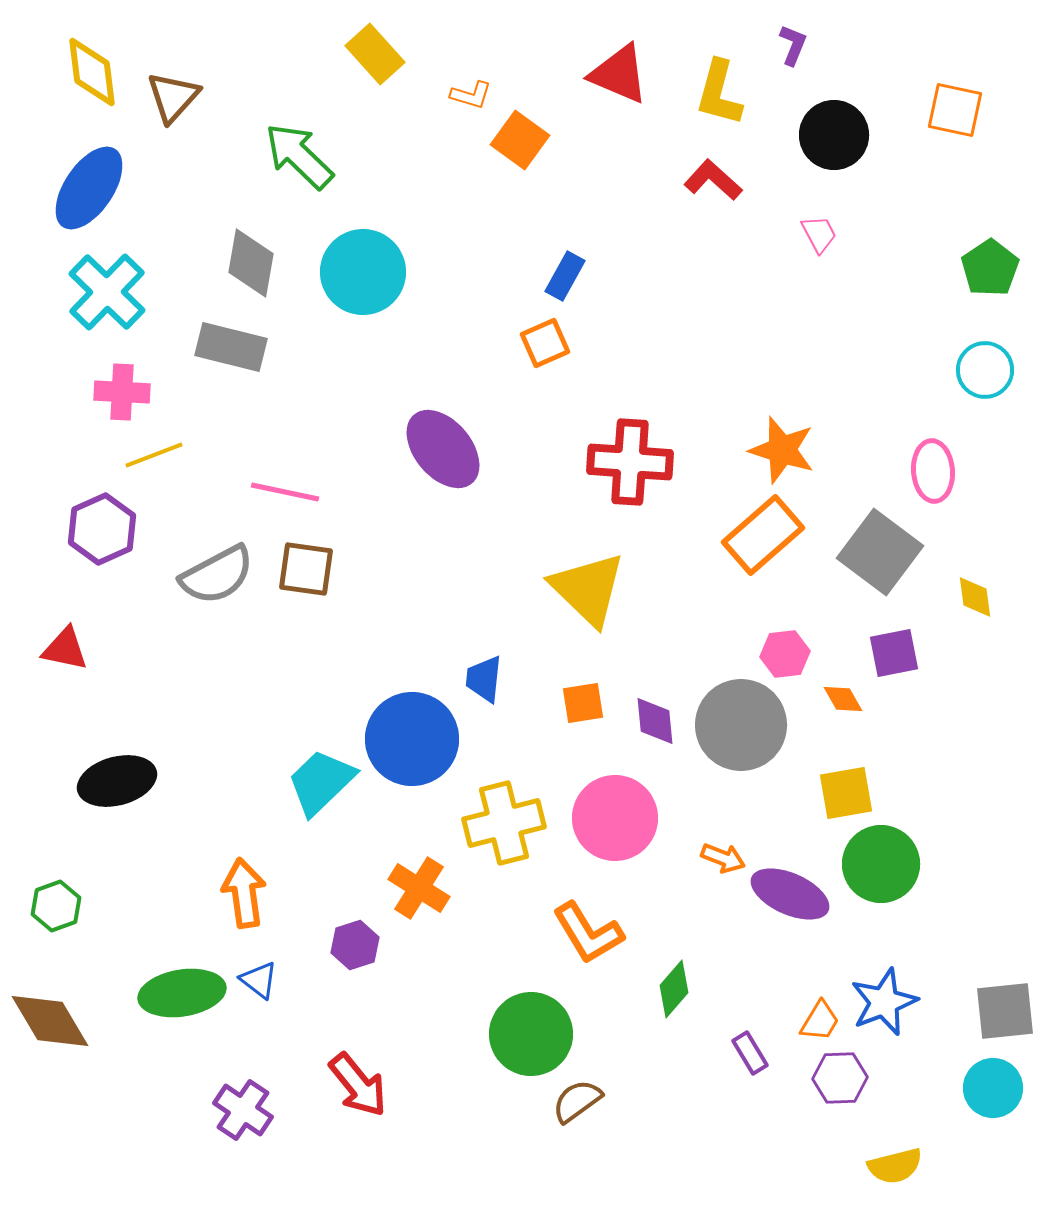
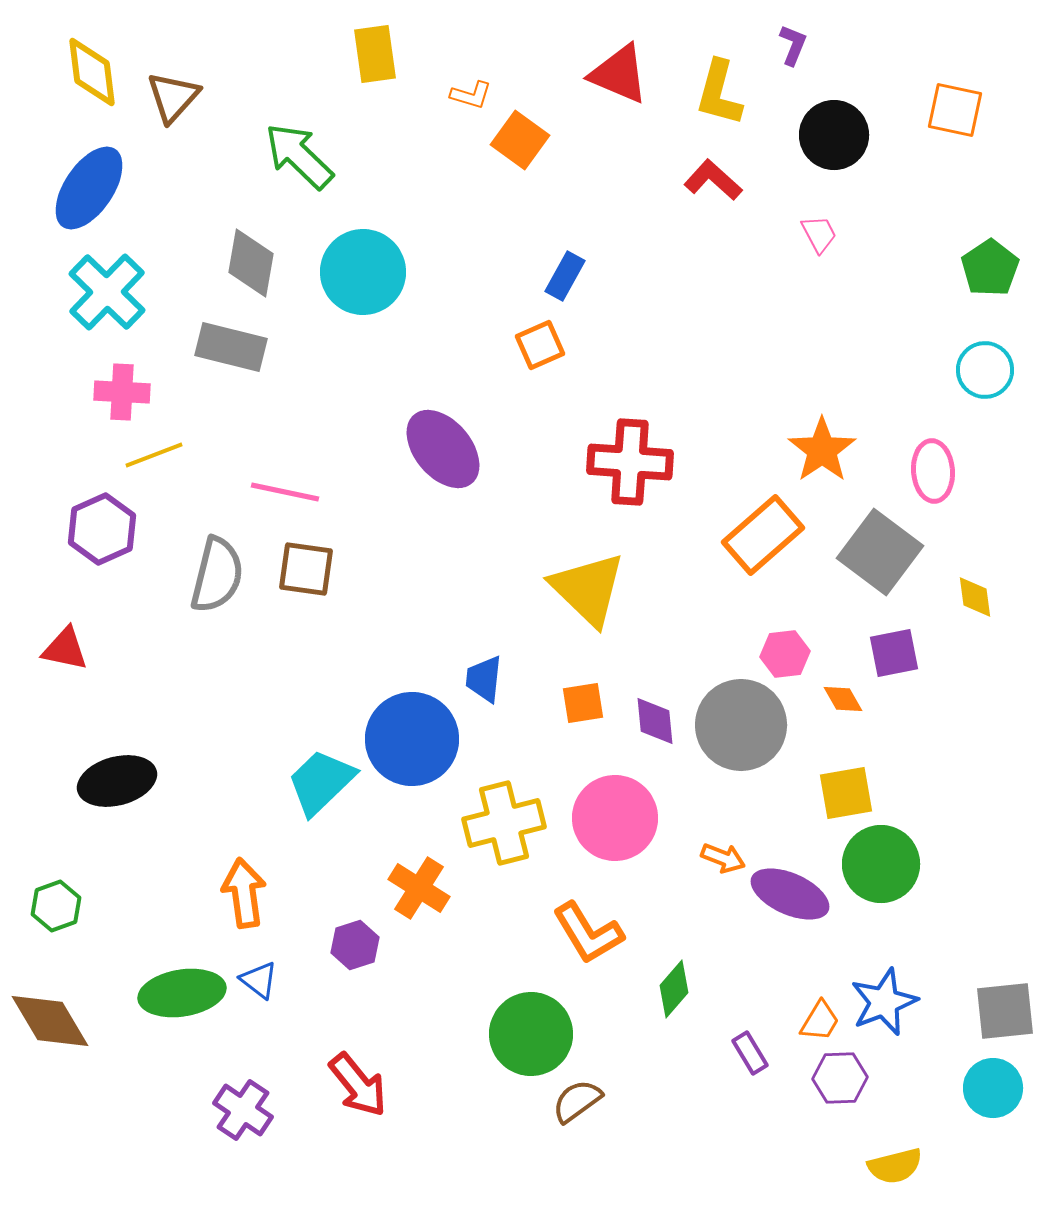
yellow rectangle at (375, 54): rotated 34 degrees clockwise
orange square at (545, 343): moved 5 px left, 2 px down
orange star at (782, 450): moved 40 px right; rotated 20 degrees clockwise
gray semicircle at (217, 575): rotated 48 degrees counterclockwise
